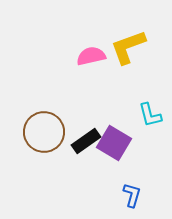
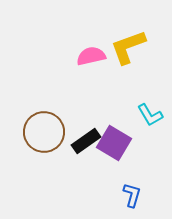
cyan L-shape: rotated 16 degrees counterclockwise
